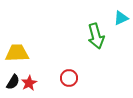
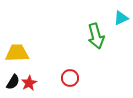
red circle: moved 1 px right
